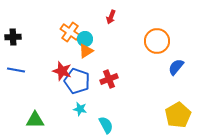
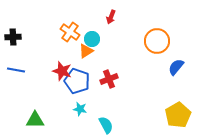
cyan circle: moved 7 px right
